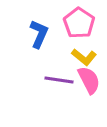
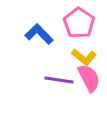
blue L-shape: rotated 68 degrees counterclockwise
pink semicircle: moved 2 px up
